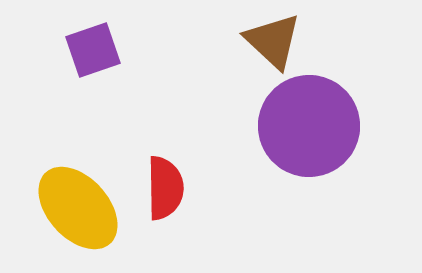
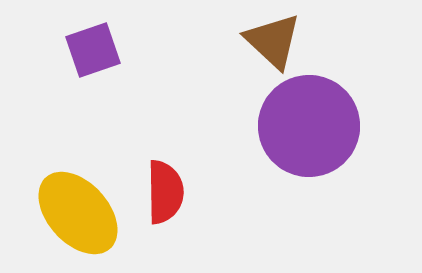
red semicircle: moved 4 px down
yellow ellipse: moved 5 px down
